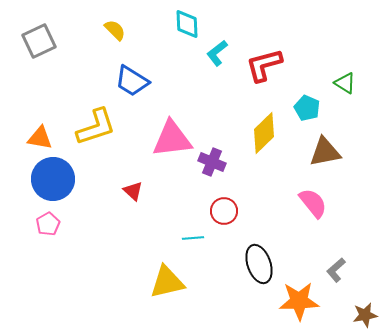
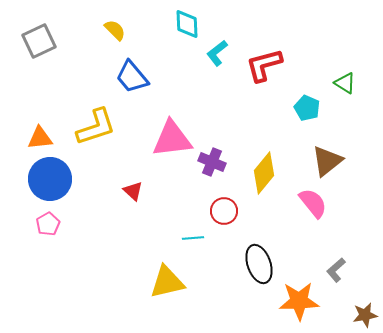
blue trapezoid: moved 4 px up; rotated 18 degrees clockwise
yellow diamond: moved 40 px down; rotated 6 degrees counterclockwise
orange triangle: rotated 16 degrees counterclockwise
brown triangle: moved 2 px right, 9 px down; rotated 28 degrees counterclockwise
blue circle: moved 3 px left
